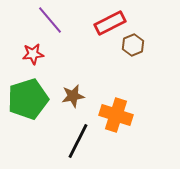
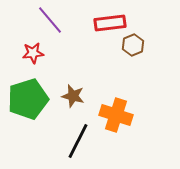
red rectangle: rotated 20 degrees clockwise
red star: moved 1 px up
brown star: rotated 25 degrees clockwise
